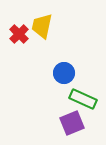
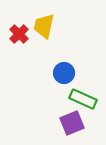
yellow trapezoid: moved 2 px right
